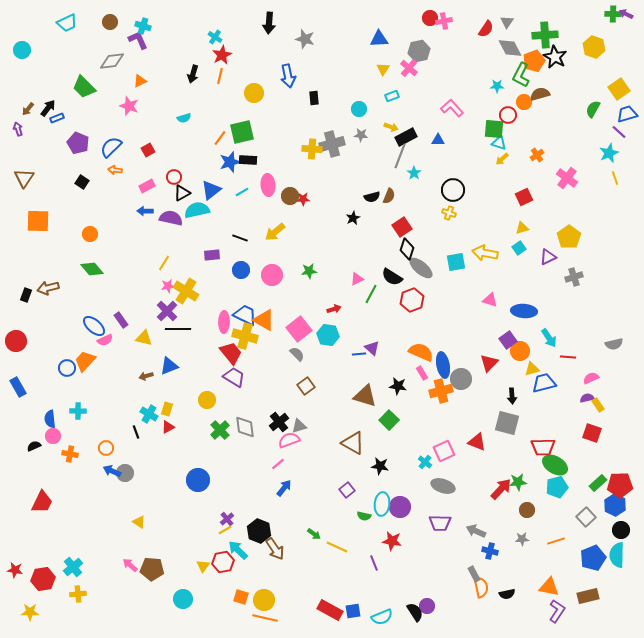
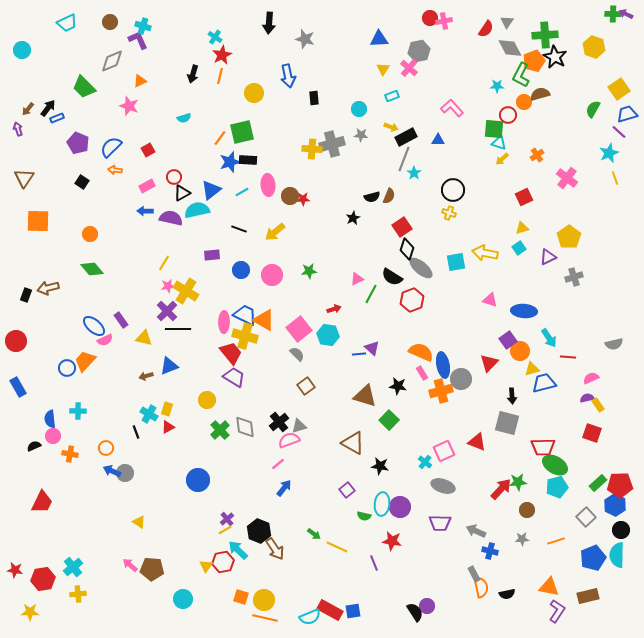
gray diamond at (112, 61): rotated 15 degrees counterclockwise
gray line at (400, 156): moved 4 px right, 3 px down
black line at (240, 238): moved 1 px left, 9 px up
yellow triangle at (203, 566): moved 3 px right
cyan semicircle at (382, 617): moved 72 px left
